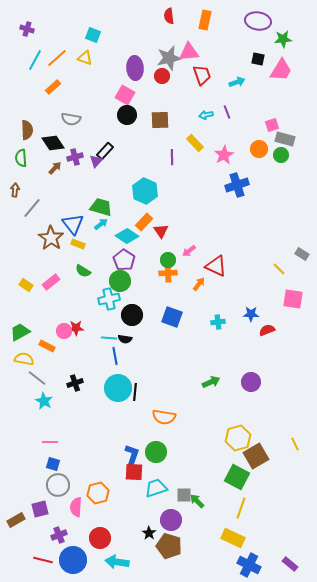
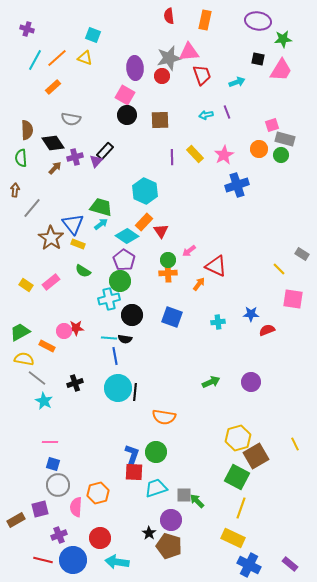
yellow rectangle at (195, 143): moved 11 px down
